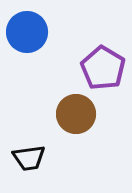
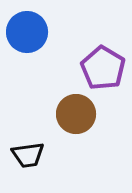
black trapezoid: moved 1 px left, 3 px up
